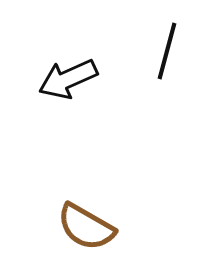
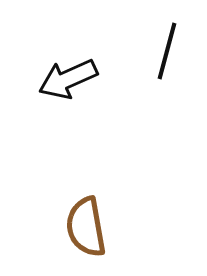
brown semicircle: rotated 50 degrees clockwise
